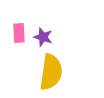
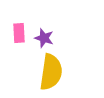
purple star: moved 1 px right, 1 px down
